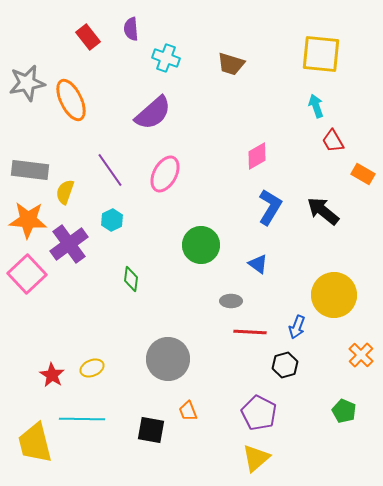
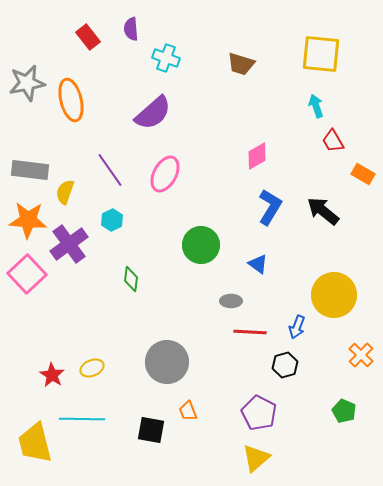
brown trapezoid at (231, 64): moved 10 px right
orange ellipse at (71, 100): rotated 12 degrees clockwise
gray circle at (168, 359): moved 1 px left, 3 px down
